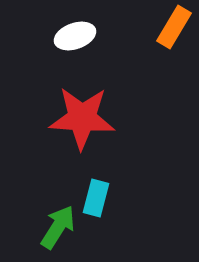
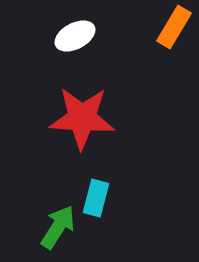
white ellipse: rotated 9 degrees counterclockwise
